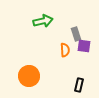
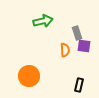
gray rectangle: moved 1 px right, 1 px up
